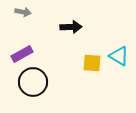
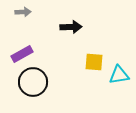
gray arrow: rotated 14 degrees counterclockwise
cyan triangle: moved 19 px down; rotated 40 degrees counterclockwise
yellow square: moved 2 px right, 1 px up
